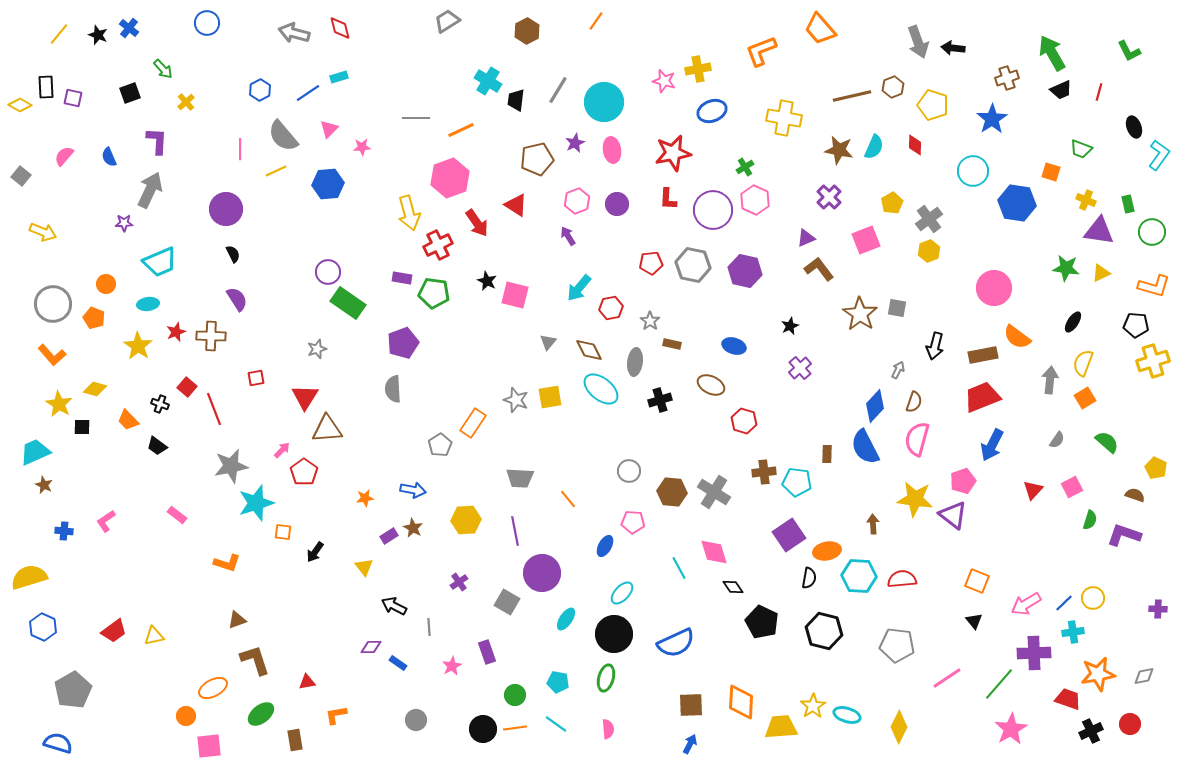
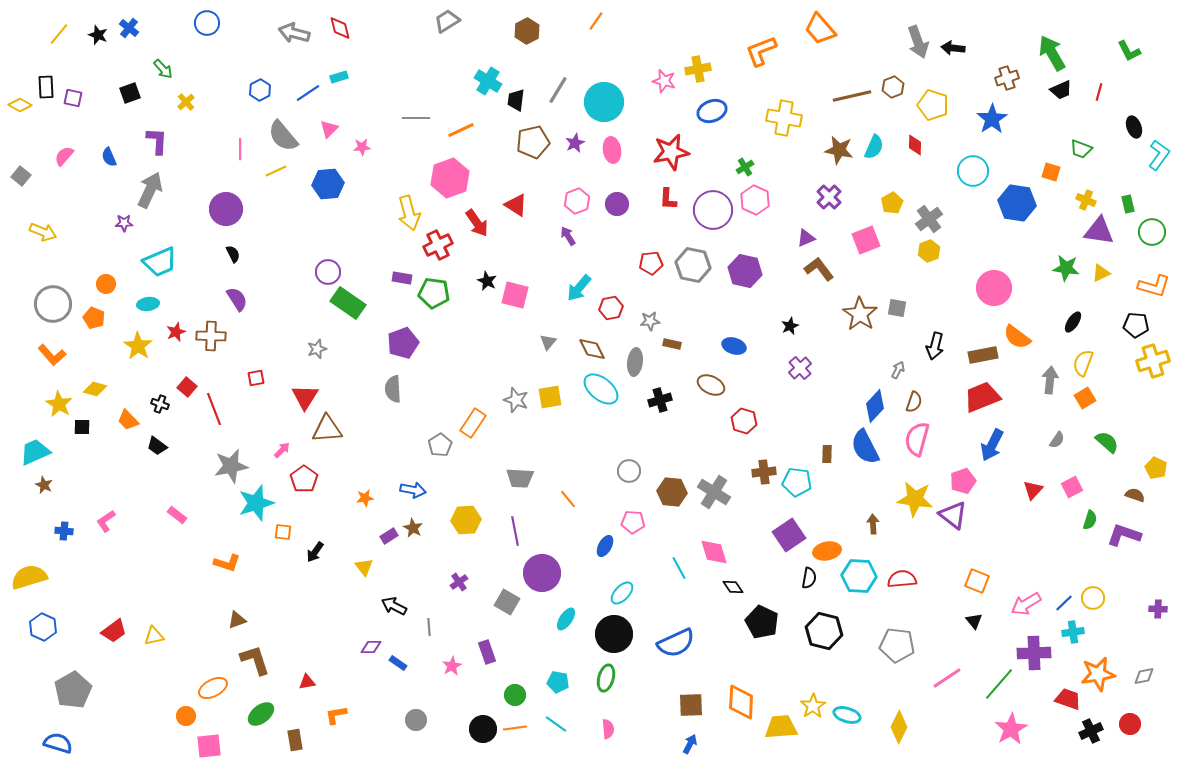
red star at (673, 153): moved 2 px left, 1 px up
brown pentagon at (537, 159): moved 4 px left, 17 px up
gray star at (650, 321): rotated 30 degrees clockwise
brown diamond at (589, 350): moved 3 px right, 1 px up
red pentagon at (304, 472): moved 7 px down
